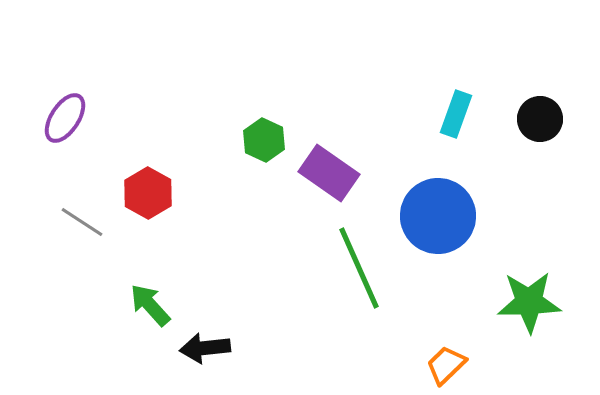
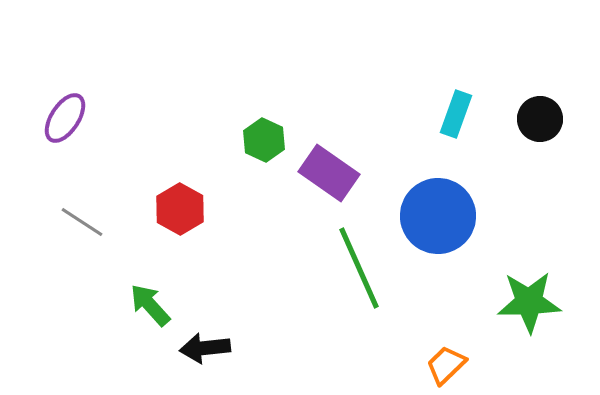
red hexagon: moved 32 px right, 16 px down
